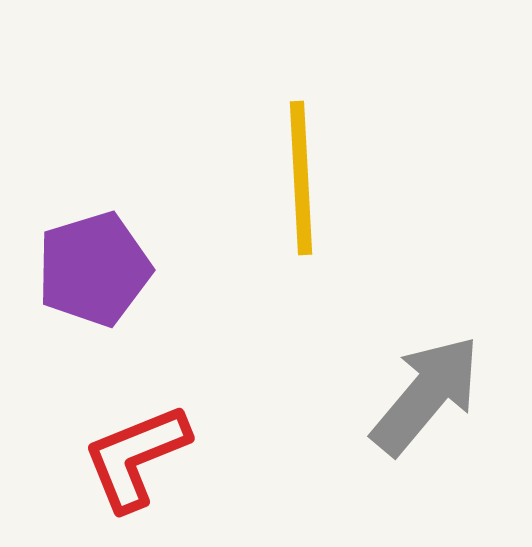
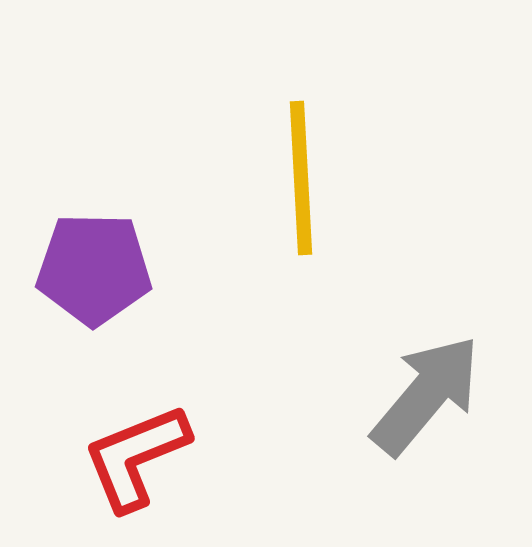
purple pentagon: rotated 18 degrees clockwise
